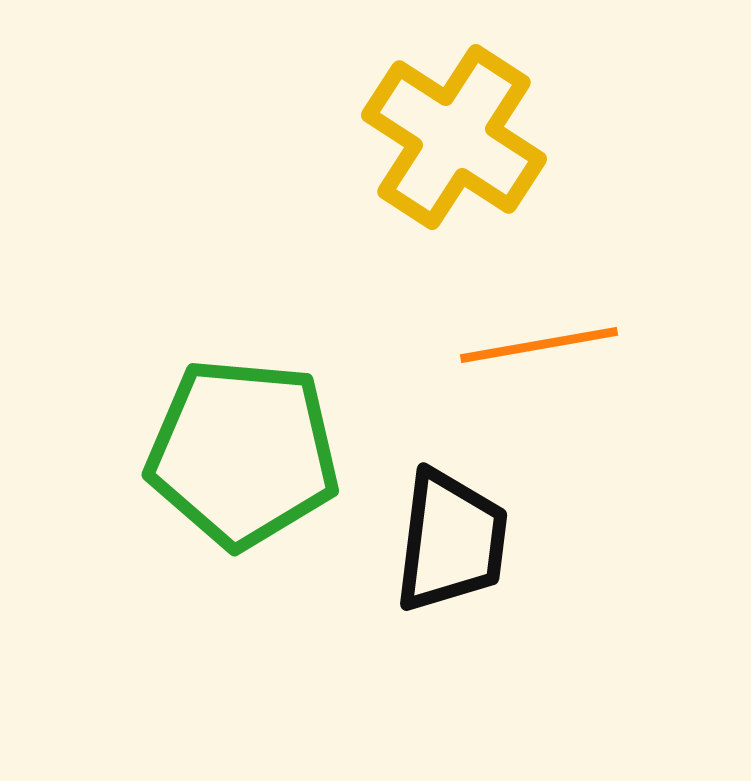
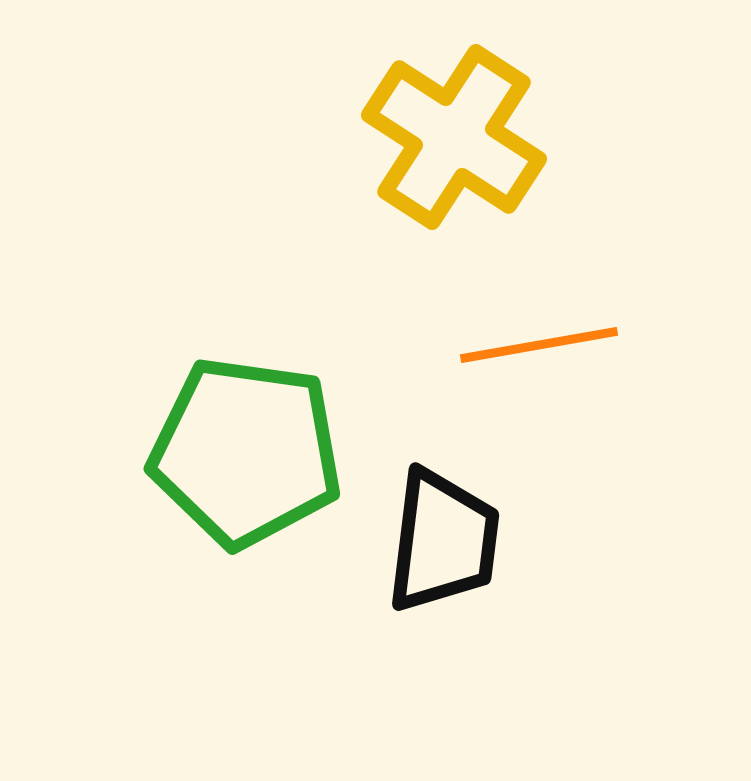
green pentagon: moved 3 px right, 1 px up; rotated 3 degrees clockwise
black trapezoid: moved 8 px left
